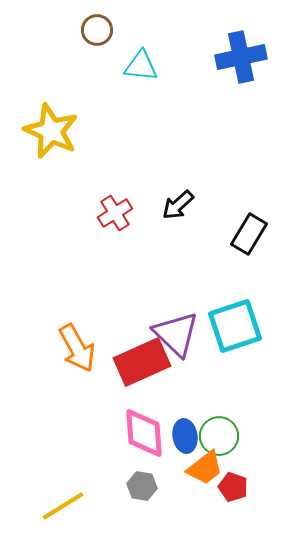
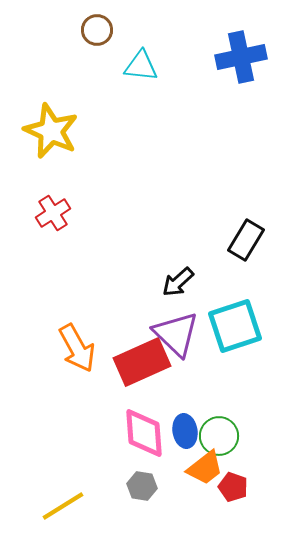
black arrow: moved 77 px down
red cross: moved 62 px left
black rectangle: moved 3 px left, 6 px down
blue ellipse: moved 5 px up
